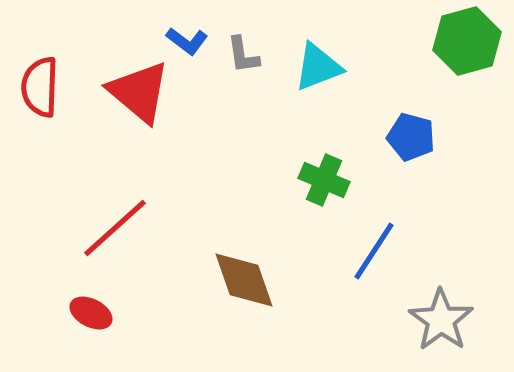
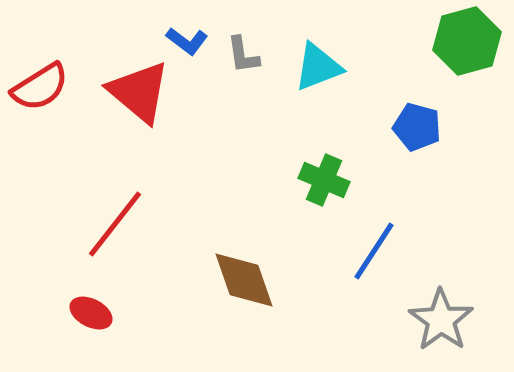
red semicircle: rotated 124 degrees counterclockwise
blue pentagon: moved 6 px right, 10 px up
red line: moved 4 px up; rotated 10 degrees counterclockwise
